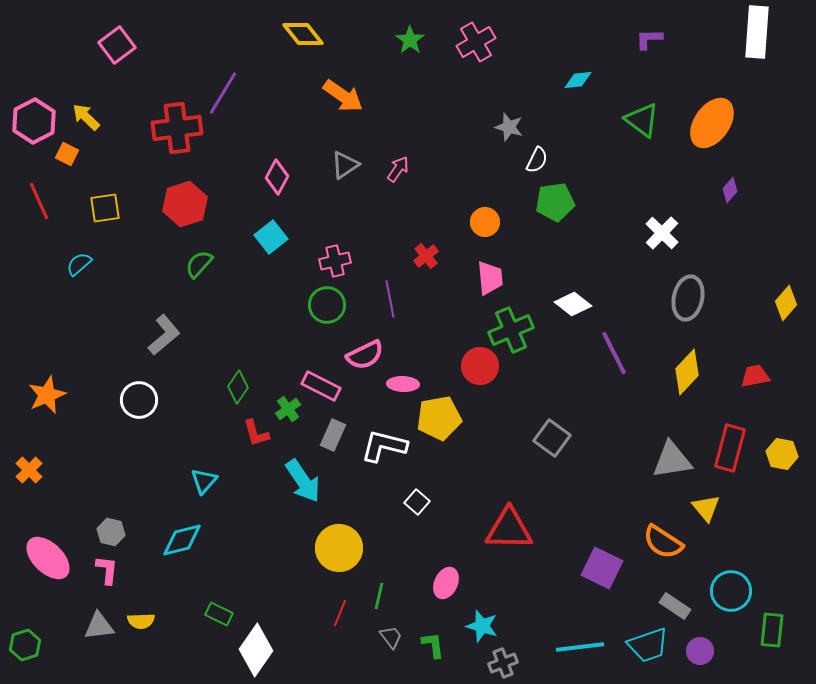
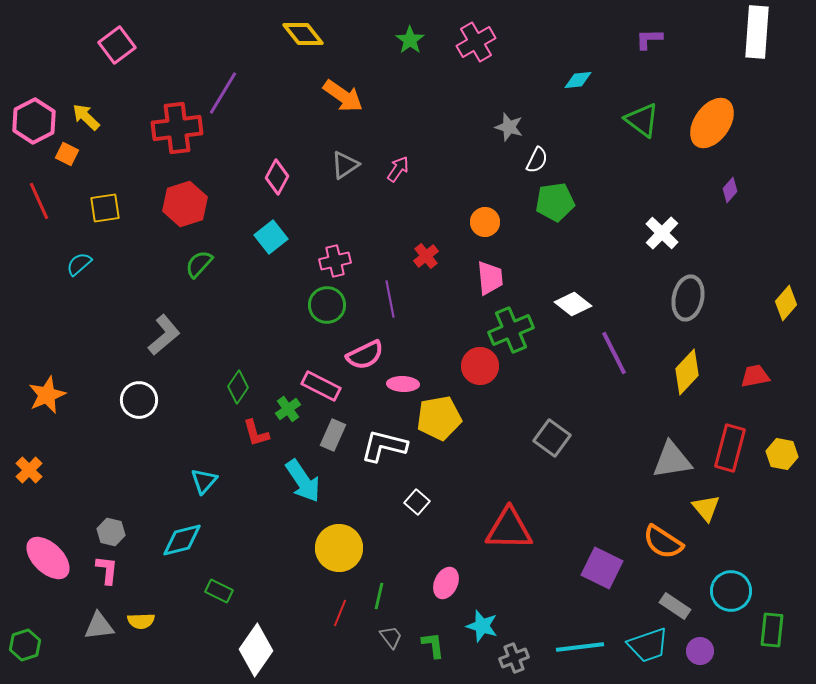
green rectangle at (219, 614): moved 23 px up
gray cross at (503, 663): moved 11 px right, 5 px up
